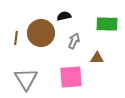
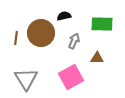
green rectangle: moved 5 px left
pink square: rotated 25 degrees counterclockwise
